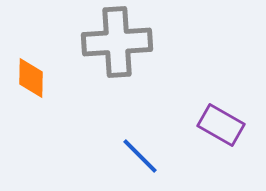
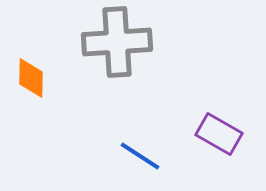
purple rectangle: moved 2 px left, 9 px down
blue line: rotated 12 degrees counterclockwise
